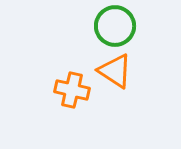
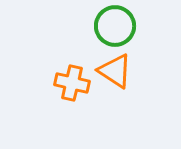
orange cross: moved 7 px up
